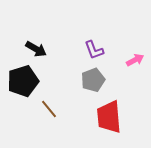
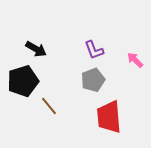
pink arrow: rotated 108 degrees counterclockwise
brown line: moved 3 px up
